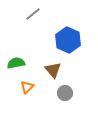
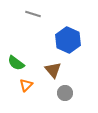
gray line: rotated 56 degrees clockwise
green semicircle: rotated 132 degrees counterclockwise
orange triangle: moved 1 px left, 2 px up
